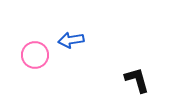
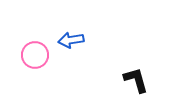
black L-shape: moved 1 px left
